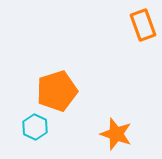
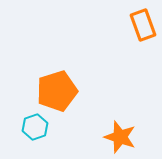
cyan hexagon: rotated 15 degrees clockwise
orange star: moved 4 px right, 3 px down
